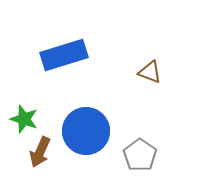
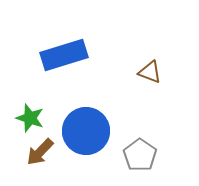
green star: moved 6 px right, 1 px up
brown arrow: rotated 20 degrees clockwise
